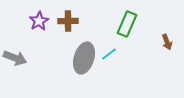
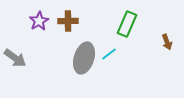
gray arrow: rotated 15 degrees clockwise
